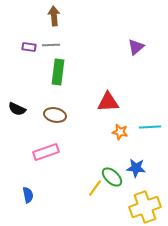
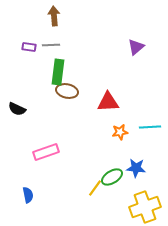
brown ellipse: moved 12 px right, 24 px up
orange star: rotated 21 degrees counterclockwise
green ellipse: rotated 75 degrees counterclockwise
